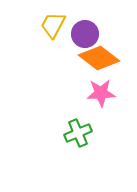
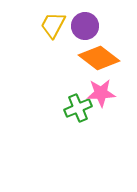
purple circle: moved 8 px up
green cross: moved 25 px up
